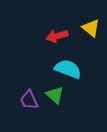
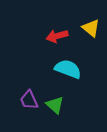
green triangle: moved 10 px down
